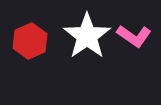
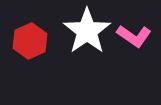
white star: moved 5 px up
